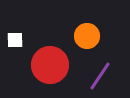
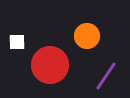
white square: moved 2 px right, 2 px down
purple line: moved 6 px right
